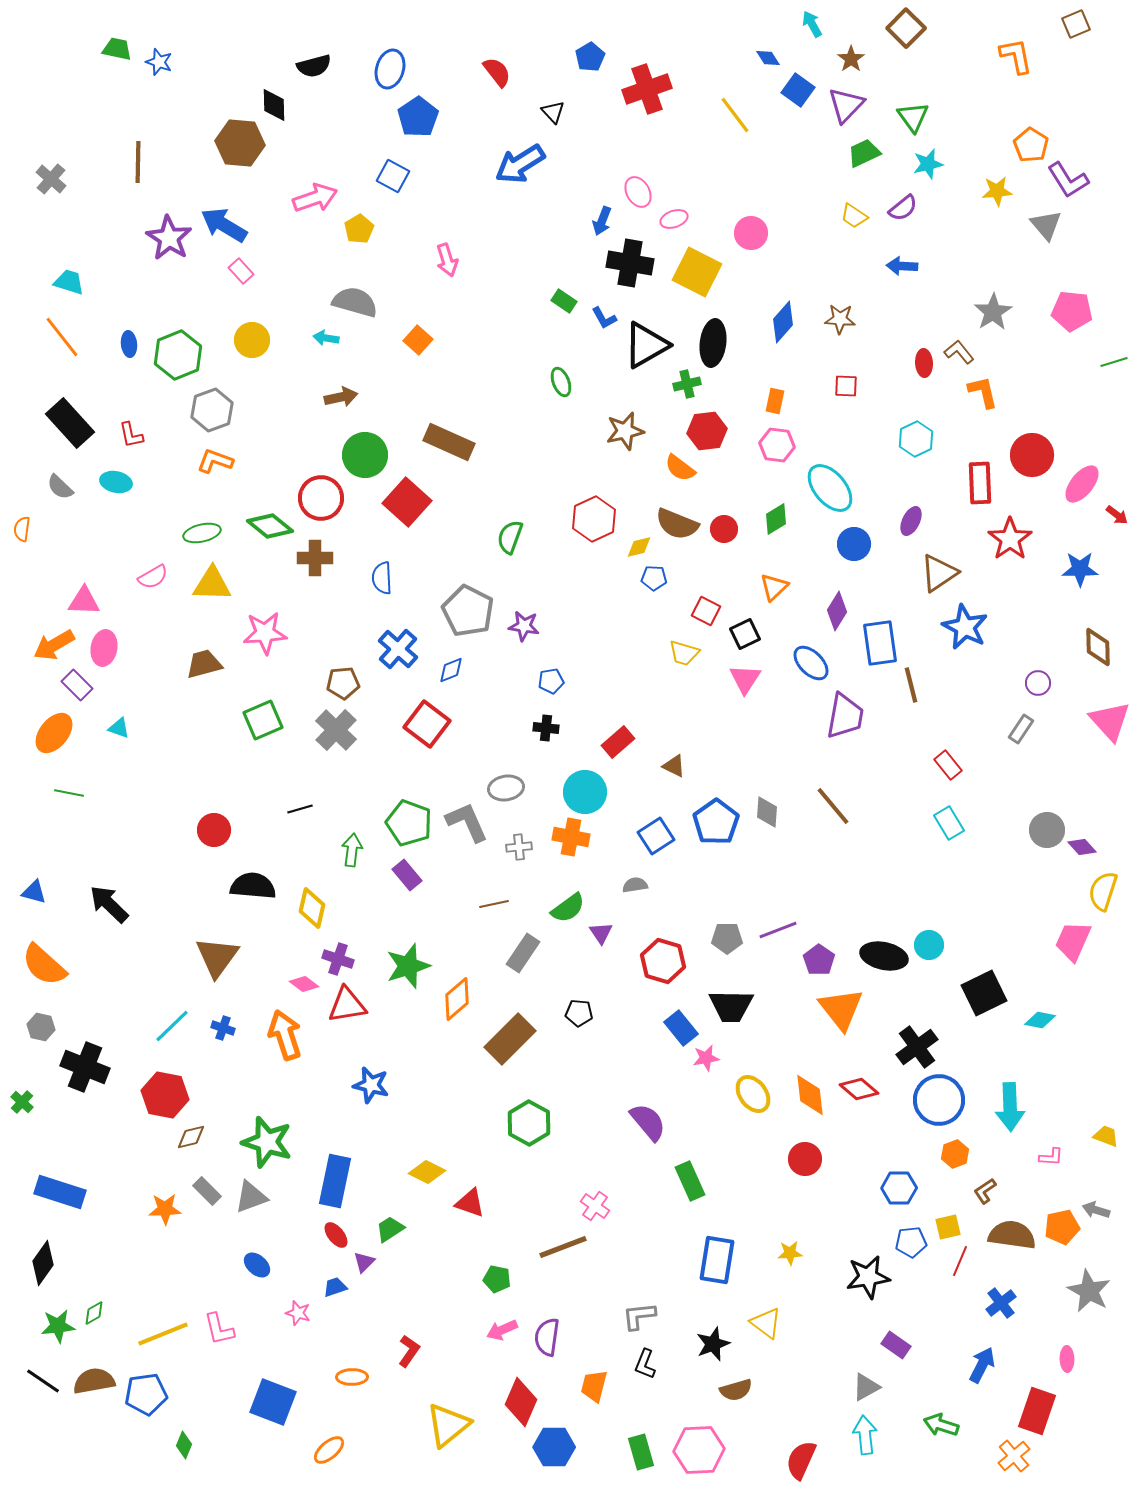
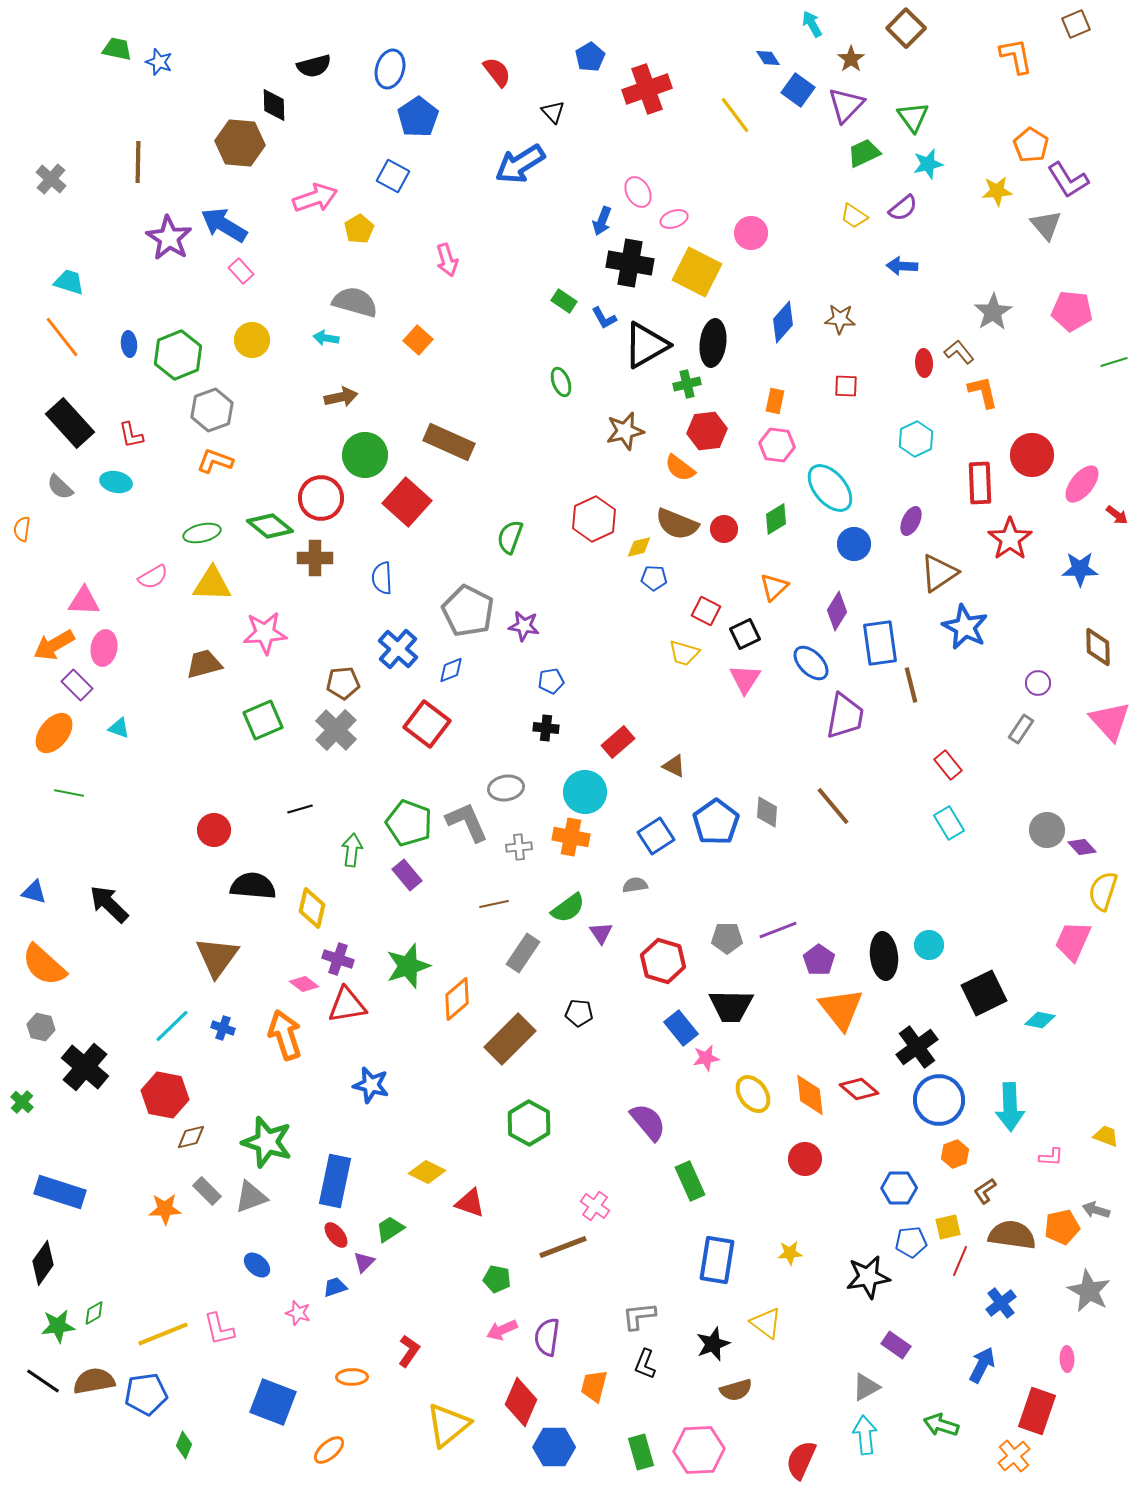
black ellipse at (884, 956): rotated 72 degrees clockwise
black cross at (85, 1067): rotated 18 degrees clockwise
